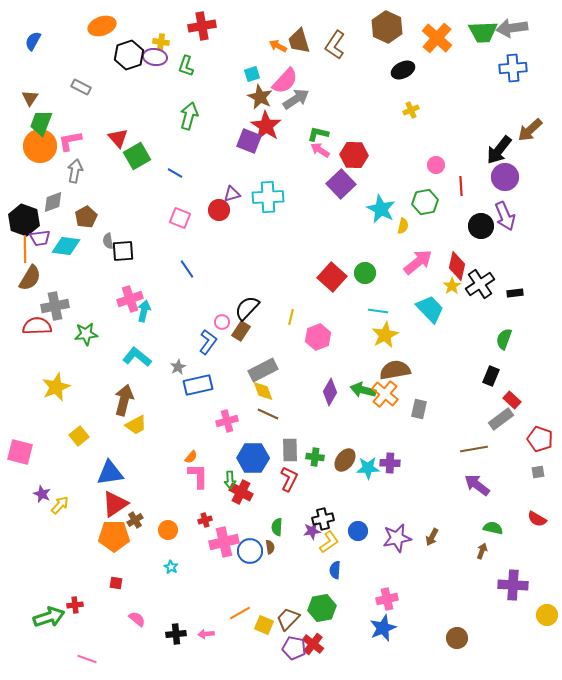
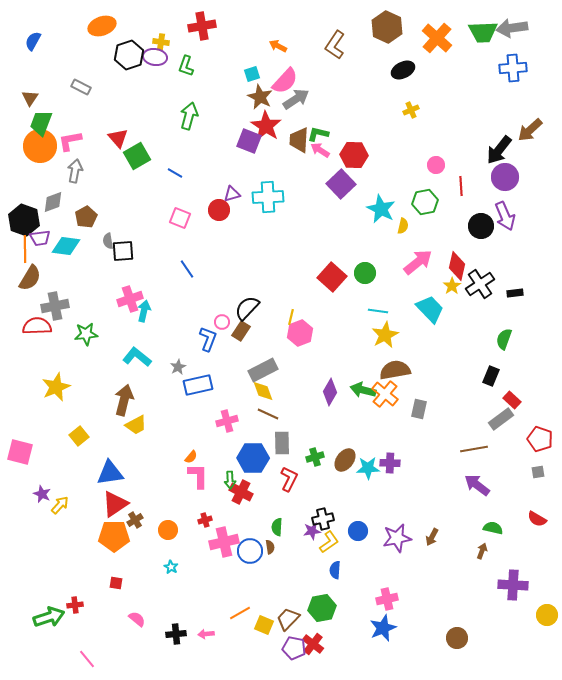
brown trapezoid at (299, 41): moved 99 px down; rotated 20 degrees clockwise
pink hexagon at (318, 337): moved 18 px left, 4 px up
blue L-shape at (208, 342): moved 3 px up; rotated 15 degrees counterclockwise
gray rectangle at (290, 450): moved 8 px left, 7 px up
green cross at (315, 457): rotated 24 degrees counterclockwise
pink line at (87, 659): rotated 30 degrees clockwise
